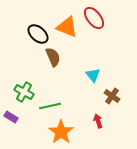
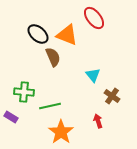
orange triangle: moved 8 px down
green cross: rotated 24 degrees counterclockwise
